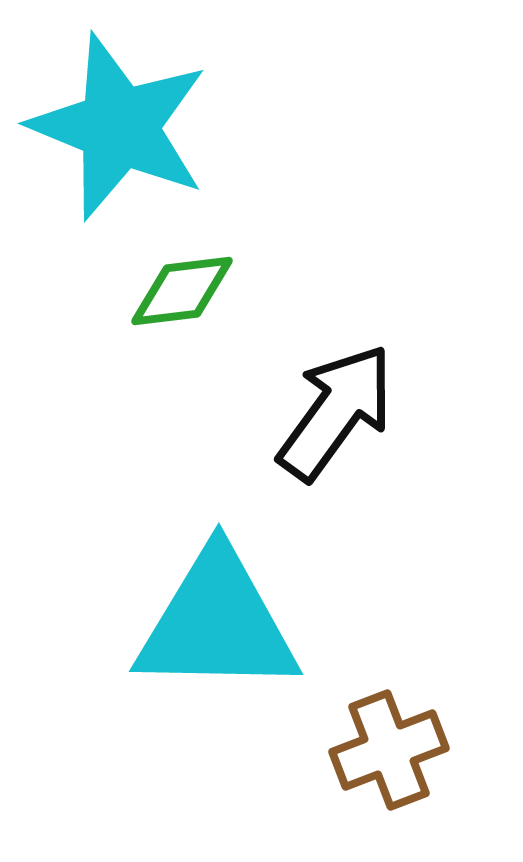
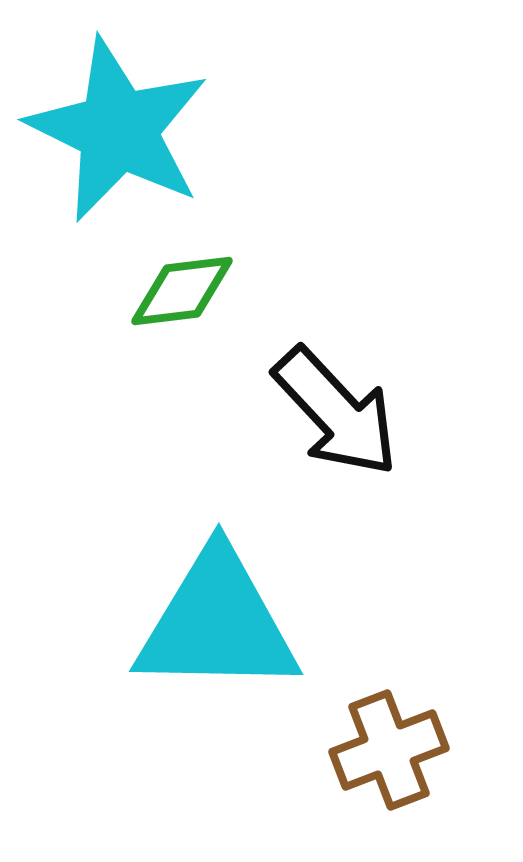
cyan star: moved 1 px left, 3 px down; rotated 4 degrees clockwise
black arrow: rotated 101 degrees clockwise
